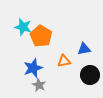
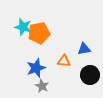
orange pentagon: moved 2 px left, 3 px up; rotated 30 degrees clockwise
orange triangle: rotated 16 degrees clockwise
blue star: moved 3 px right
gray star: moved 3 px right, 1 px down
